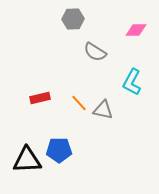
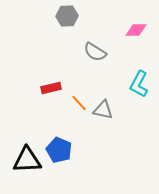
gray hexagon: moved 6 px left, 3 px up
cyan L-shape: moved 7 px right, 2 px down
red rectangle: moved 11 px right, 10 px up
blue pentagon: rotated 25 degrees clockwise
